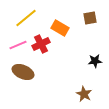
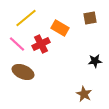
pink line: moved 1 px left, 1 px up; rotated 66 degrees clockwise
